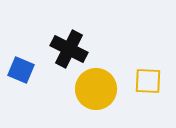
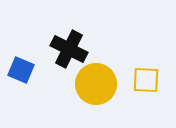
yellow square: moved 2 px left, 1 px up
yellow circle: moved 5 px up
